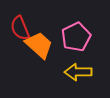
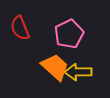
pink pentagon: moved 7 px left, 3 px up
orange trapezoid: moved 16 px right, 22 px down
